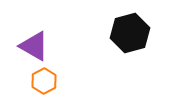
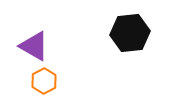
black hexagon: rotated 9 degrees clockwise
